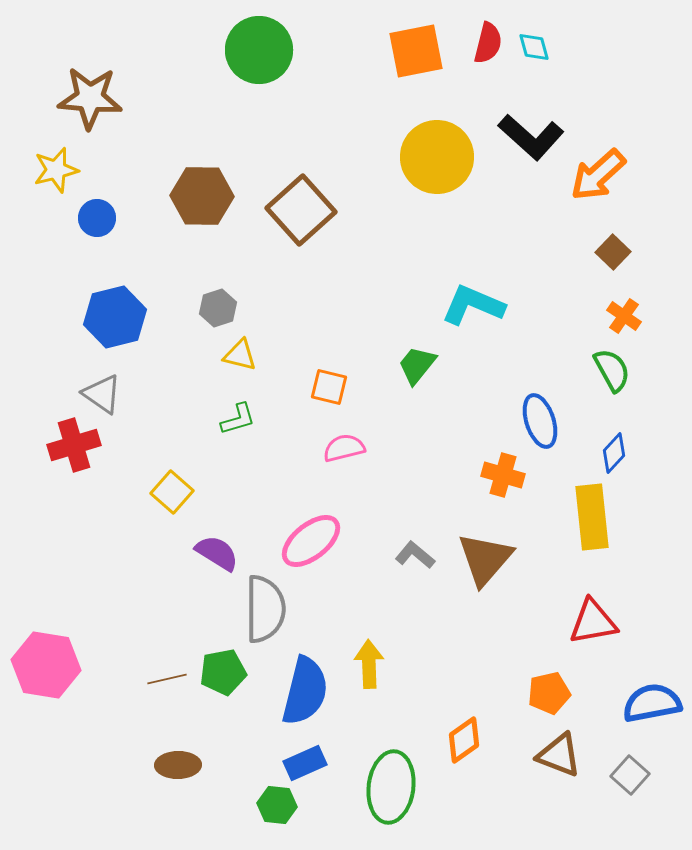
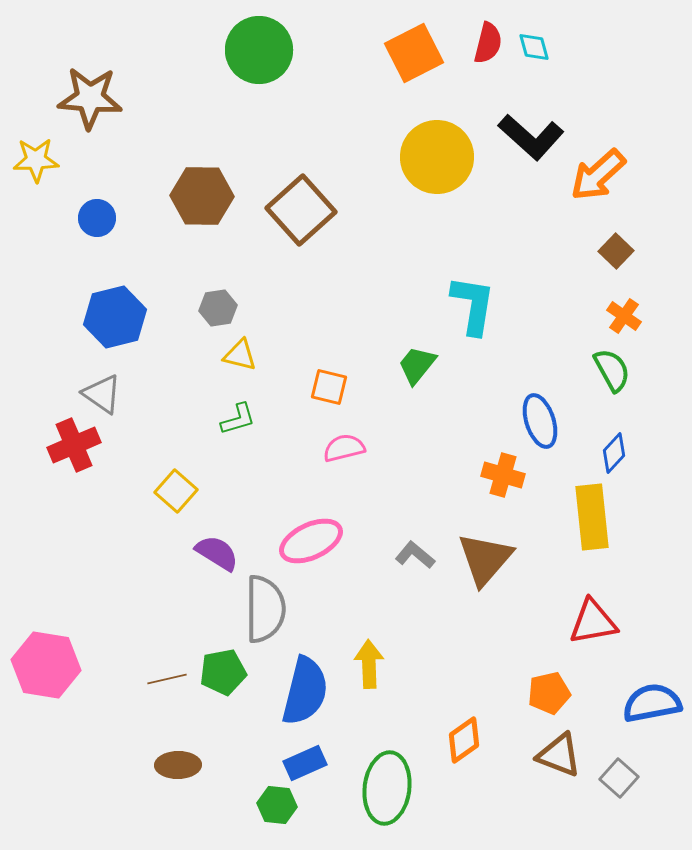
orange square at (416, 51): moved 2 px left, 2 px down; rotated 16 degrees counterclockwise
yellow star at (56, 170): moved 20 px left, 10 px up; rotated 12 degrees clockwise
brown square at (613, 252): moved 3 px right, 1 px up
cyan L-shape at (473, 305): rotated 76 degrees clockwise
gray hexagon at (218, 308): rotated 9 degrees clockwise
red cross at (74, 445): rotated 6 degrees counterclockwise
yellow square at (172, 492): moved 4 px right, 1 px up
pink ellipse at (311, 541): rotated 14 degrees clockwise
gray square at (630, 775): moved 11 px left, 3 px down
green ellipse at (391, 787): moved 4 px left, 1 px down
